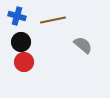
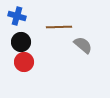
brown line: moved 6 px right, 7 px down; rotated 10 degrees clockwise
